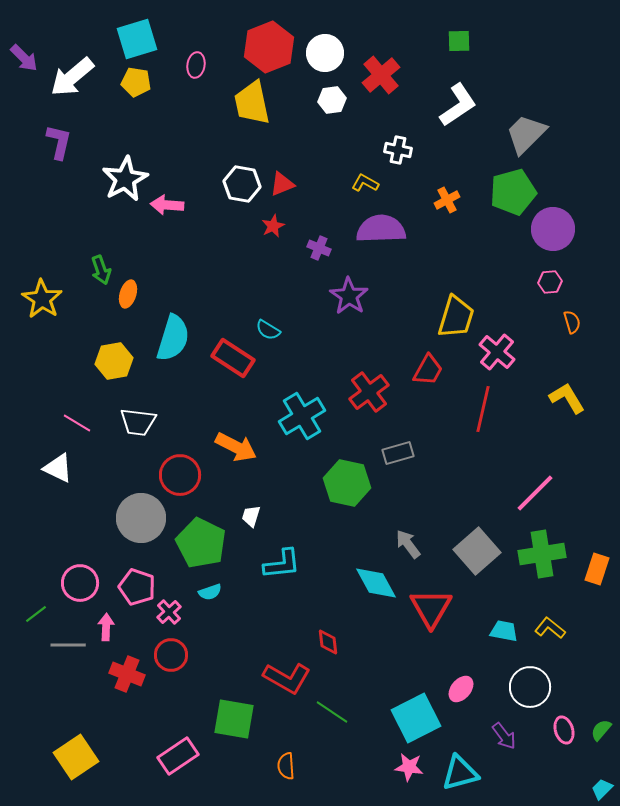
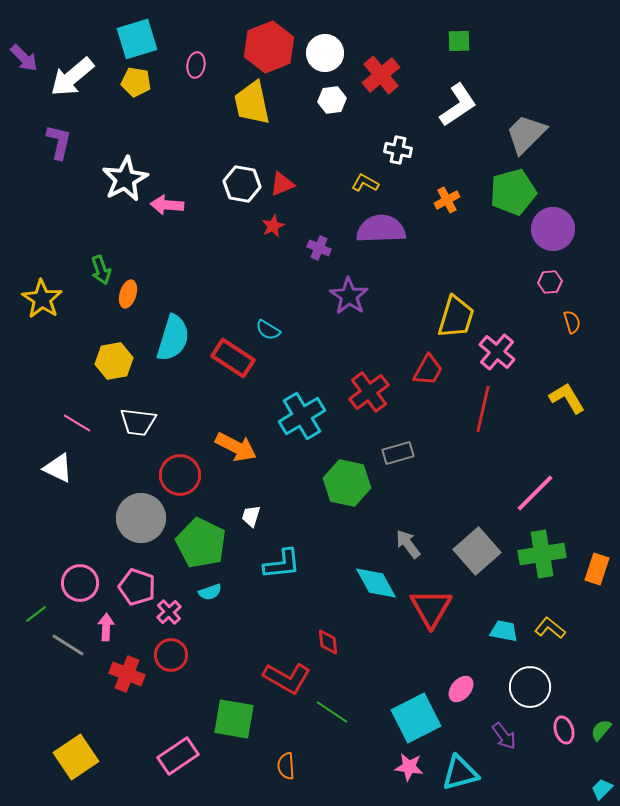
gray line at (68, 645): rotated 32 degrees clockwise
